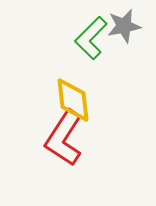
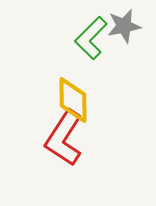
yellow diamond: rotated 6 degrees clockwise
